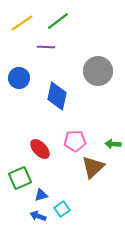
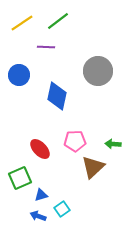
blue circle: moved 3 px up
